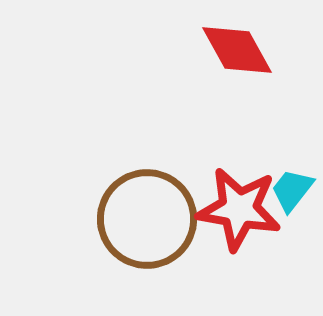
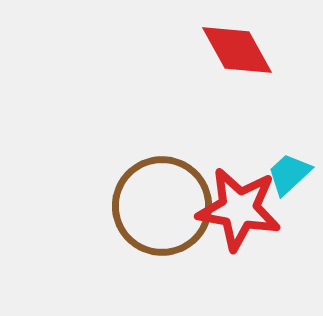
cyan trapezoid: moved 3 px left, 16 px up; rotated 9 degrees clockwise
brown circle: moved 15 px right, 13 px up
